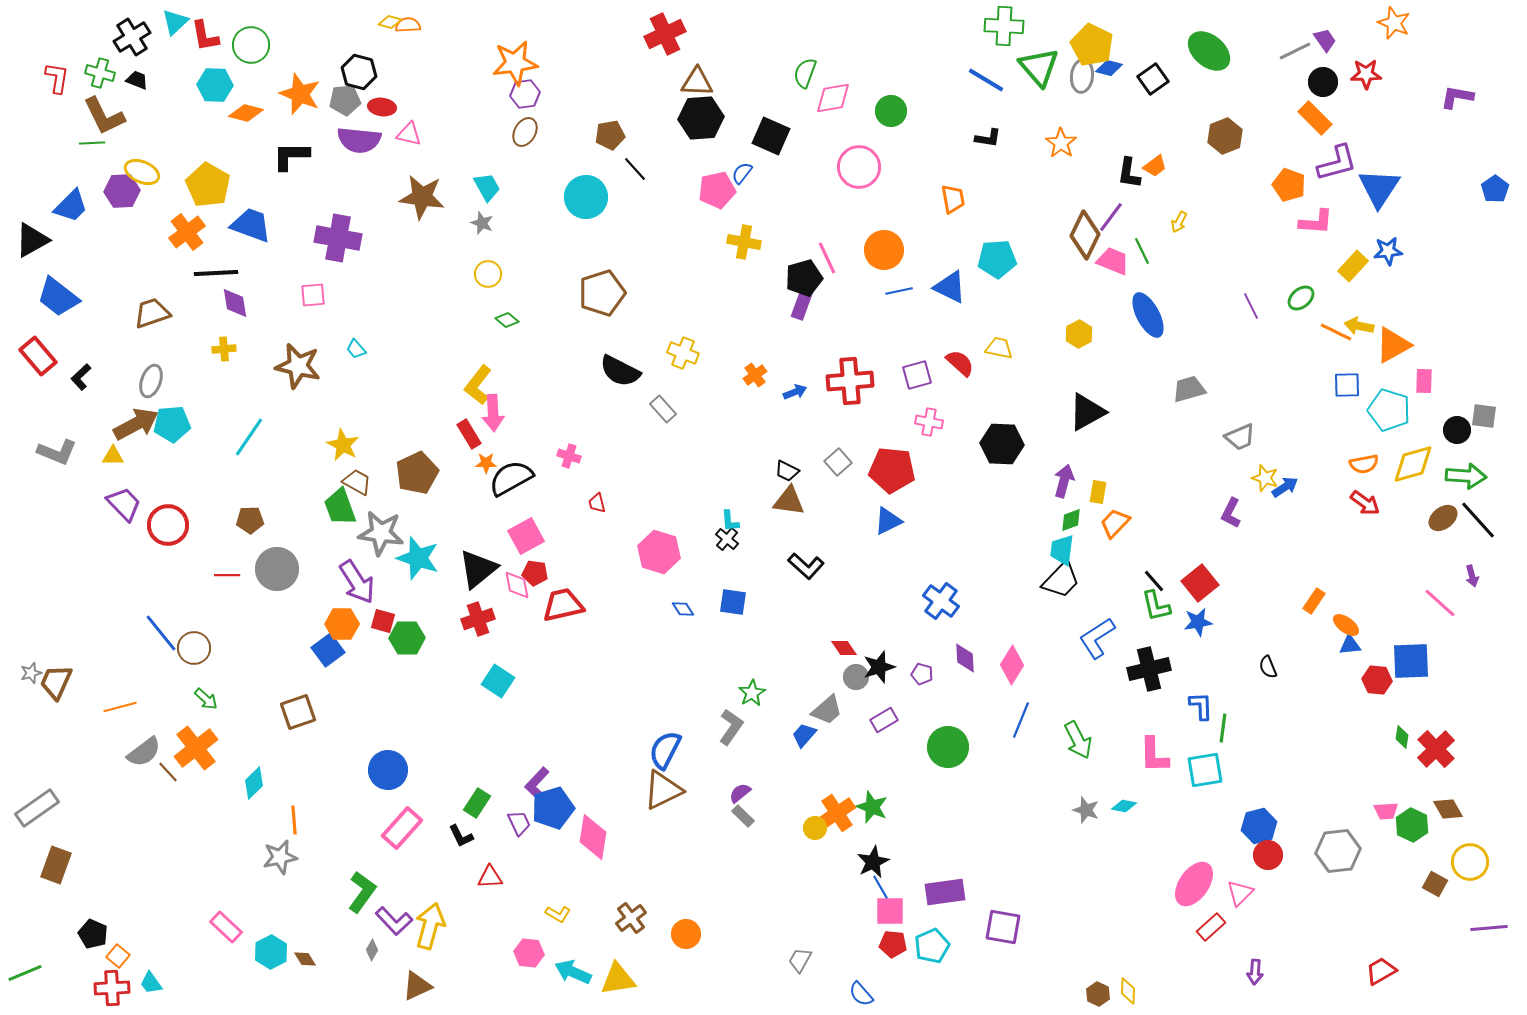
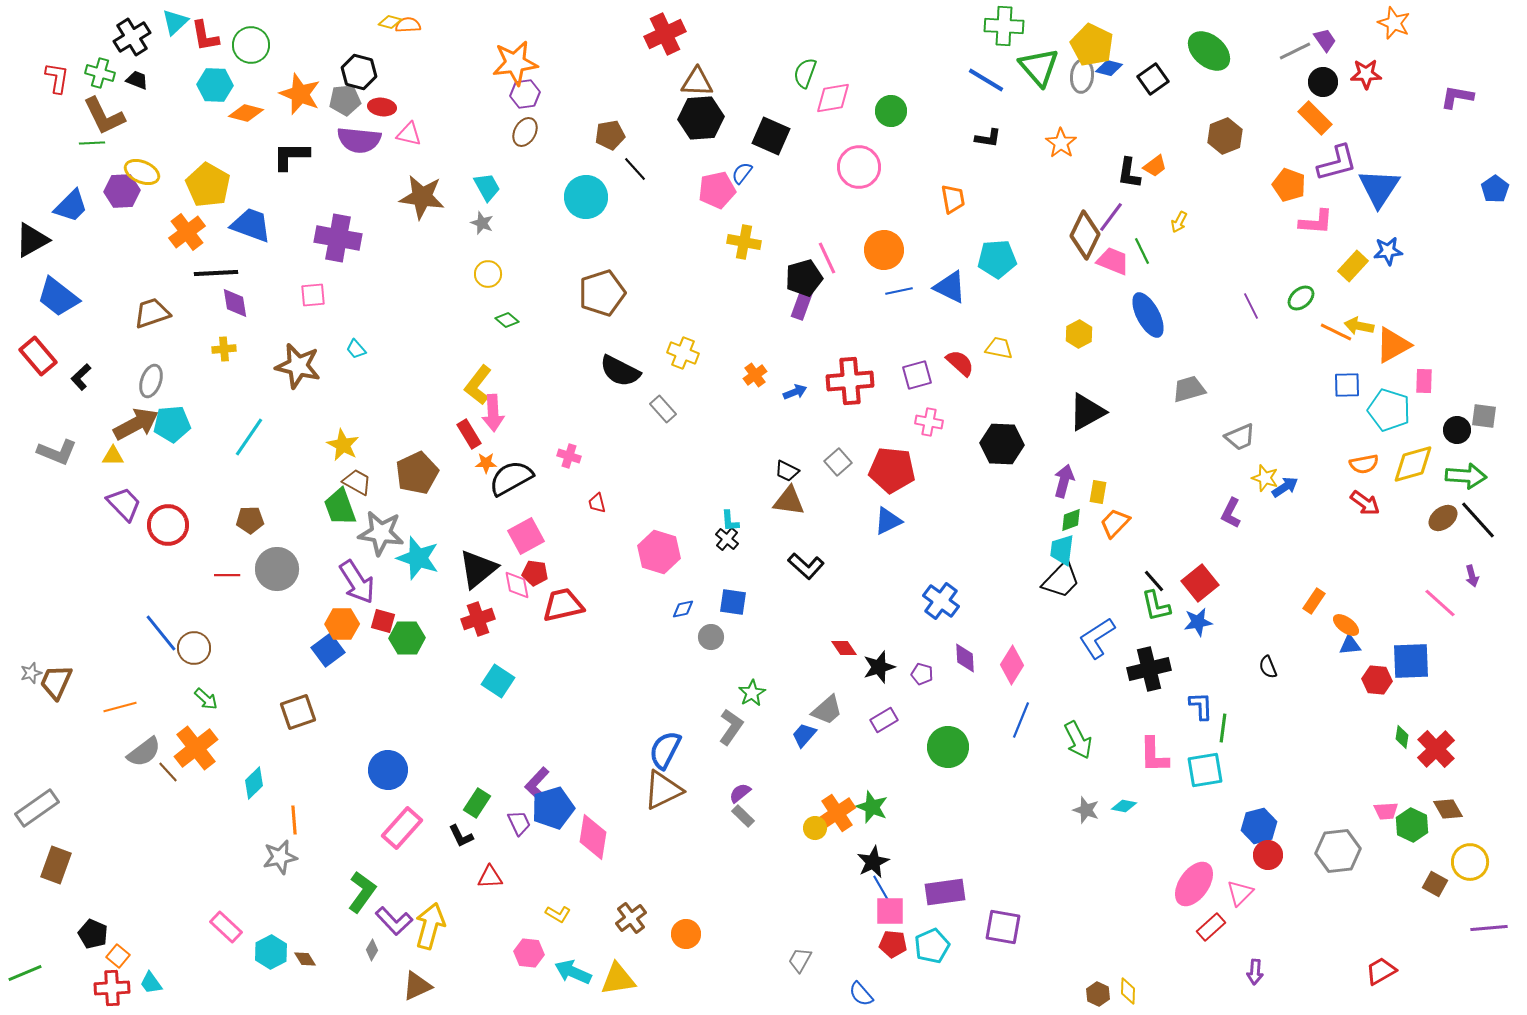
blue diamond at (683, 609): rotated 70 degrees counterclockwise
gray circle at (856, 677): moved 145 px left, 40 px up
